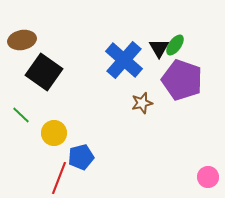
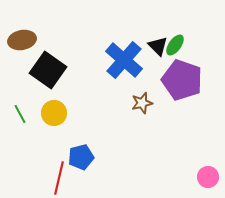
black triangle: moved 1 px left, 2 px up; rotated 15 degrees counterclockwise
black square: moved 4 px right, 2 px up
green line: moved 1 px left, 1 px up; rotated 18 degrees clockwise
yellow circle: moved 20 px up
red line: rotated 8 degrees counterclockwise
